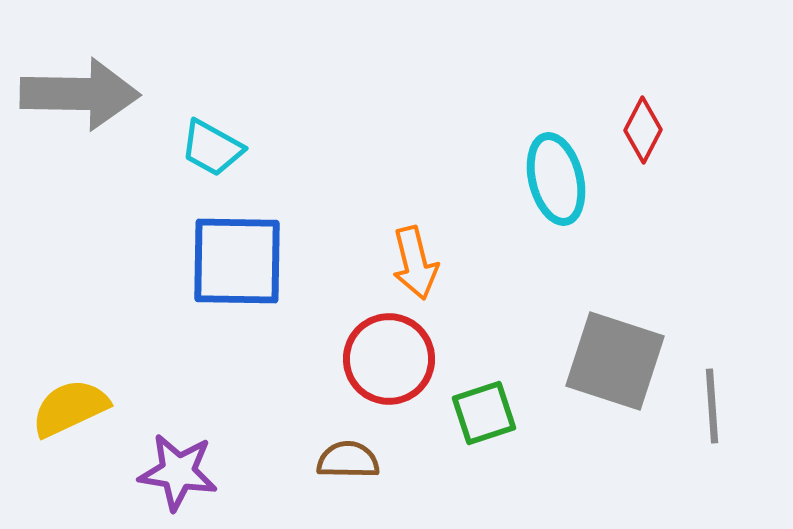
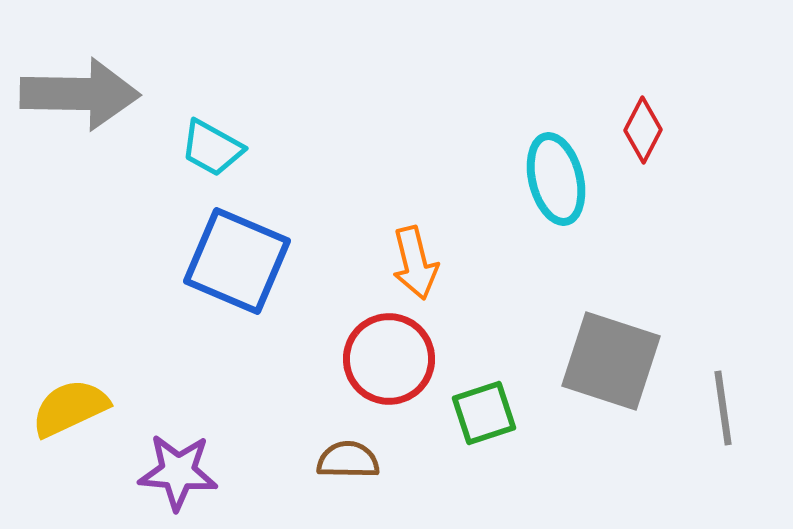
blue square: rotated 22 degrees clockwise
gray square: moved 4 px left
gray line: moved 11 px right, 2 px down; rotated 4 degrees counterclockwise
purple star: rotated 4 degrees counterclockwise
